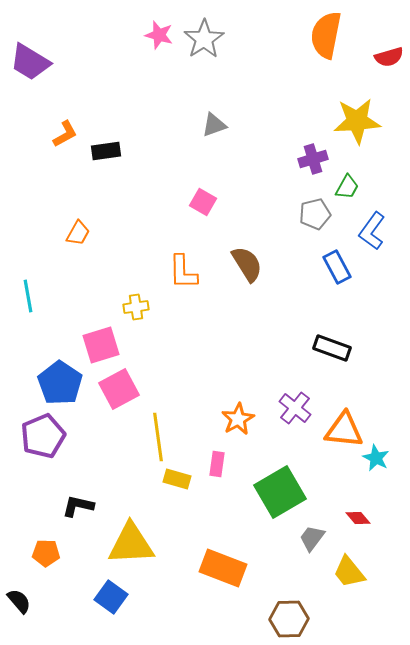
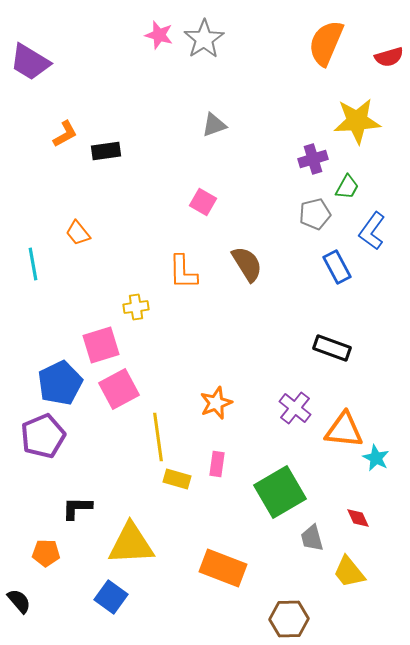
orange semicircle at (326, 35): moved 8 px down; rotated 12 degrees clockwise
orange trapezoid at (78, 233): rotated 112 degrees clockwise
cyan line at (28, 296): moved 5 px right, 32 px up
blue pentagon at (60, 383): rotated 12 degrees clockwise
orange star at (238, 419): moved 22 px left, 16 px up; rotated 8 degrees clockwise
black L-shape at (78, 506): moved 1 px left, 2 px down; rotated 12 degrees counterclockwise
red diamond at (358, 518): rotated 15 degrees clockwise
gray trapezoid at (312, 538): rotated 52 degrees counterclockwise
